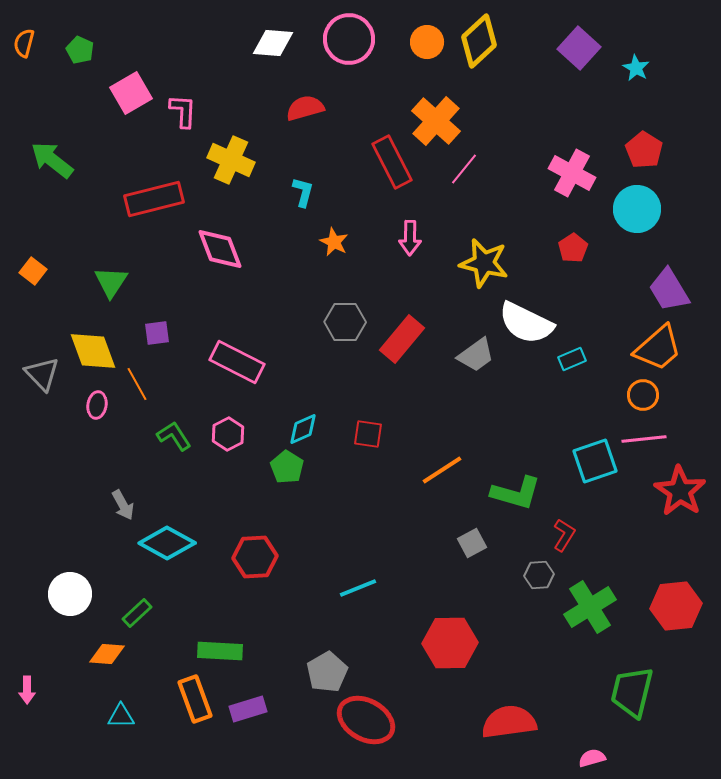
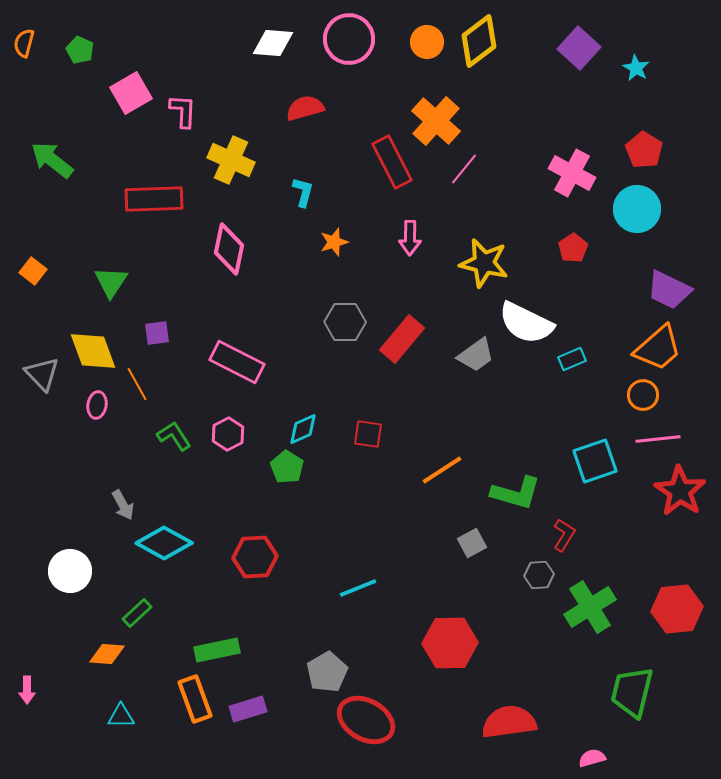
yellow diamond at (479, 41): rotated 6 degrees clockwise
red rectangle at (154, 199): rotated 12 degrees clockwise
orange star at (334, 242): rotated 28 degrees clockwise
pink diamond at (220, 249): moved 9 px right; rotated 33 degrees clockwise
purple trapezoid at (669, 290): rotated 33 degrees counterclockwise
pink line at (644, 439): moved 14 px right
cyan diamond at (167, 543): moved 3 px left
white circle at (70, 594): moved 23 px up
red hexagon at (676, 606): moved 1 px right, 3 px down
green rectangle at (220, 651): moved 3 px left, 1 px up; rotated 15 degrees counterclockwise
